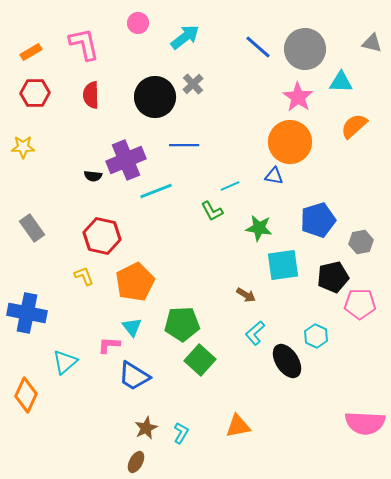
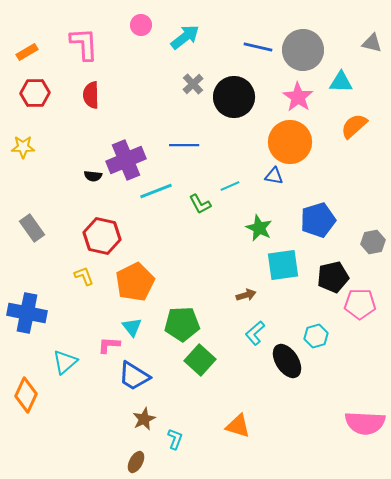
pink circle at (138, 23): moved 3 px right, 2 px down
pink L-shape at (84, 44): rotated 9 degrees clockwise
blue line at (258, 47): rotated 28 degrees counterclockwise
gray circle at (305, 49): moved 2 px left, 1 px down
orange rectangle at (31, 52): moved 4 px left
black circle at (155, 97): moved 79 px right
green L-shape at (212, 211): moved 12 px left, 7 px up
green star at (259, 228): rotated 16 degrees clockwise
gray hexagon at (361, 242): moved 12 px right
brown arrow at (246, 295): rotated 48 degrees counterclockwise
cyan hexagon at (316, 336): rotated 20 degrees clockwise
orange triangle at (238, 426): rotated 28 degrees clockwise
brown star at (146, 428): moved 2 px left, 9 px up
cyan L-shape at (181, 433): moved 6 px left, 6 px down; rotated 10 degrees counterclockwise
